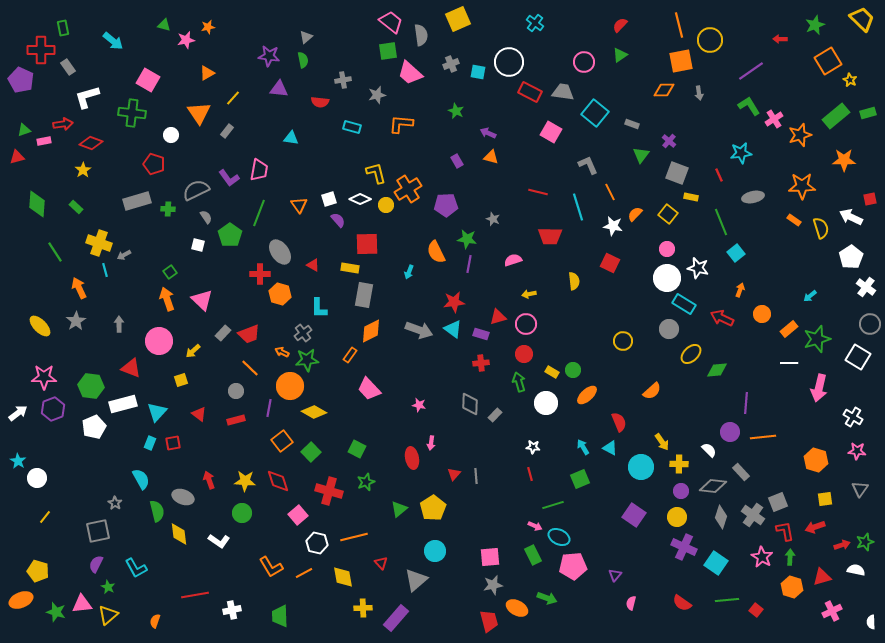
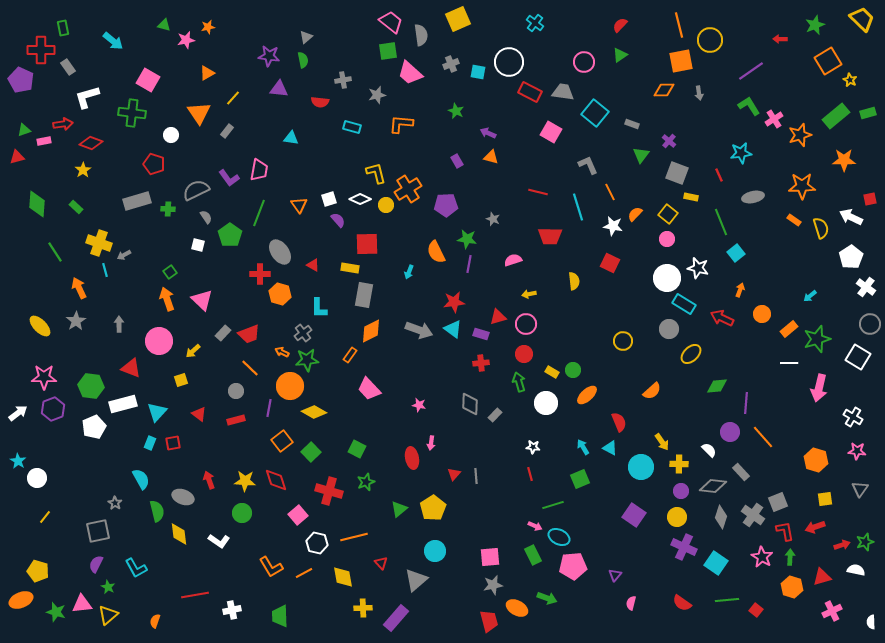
pink circle at (667, 249): moved 10 px up
green diamond at (717, 370): moved 16 px down
orange line at (763, 437): rotated 55 degrees clockwise
red diamond at (278, 481): moved 2 px left, 1 px up
